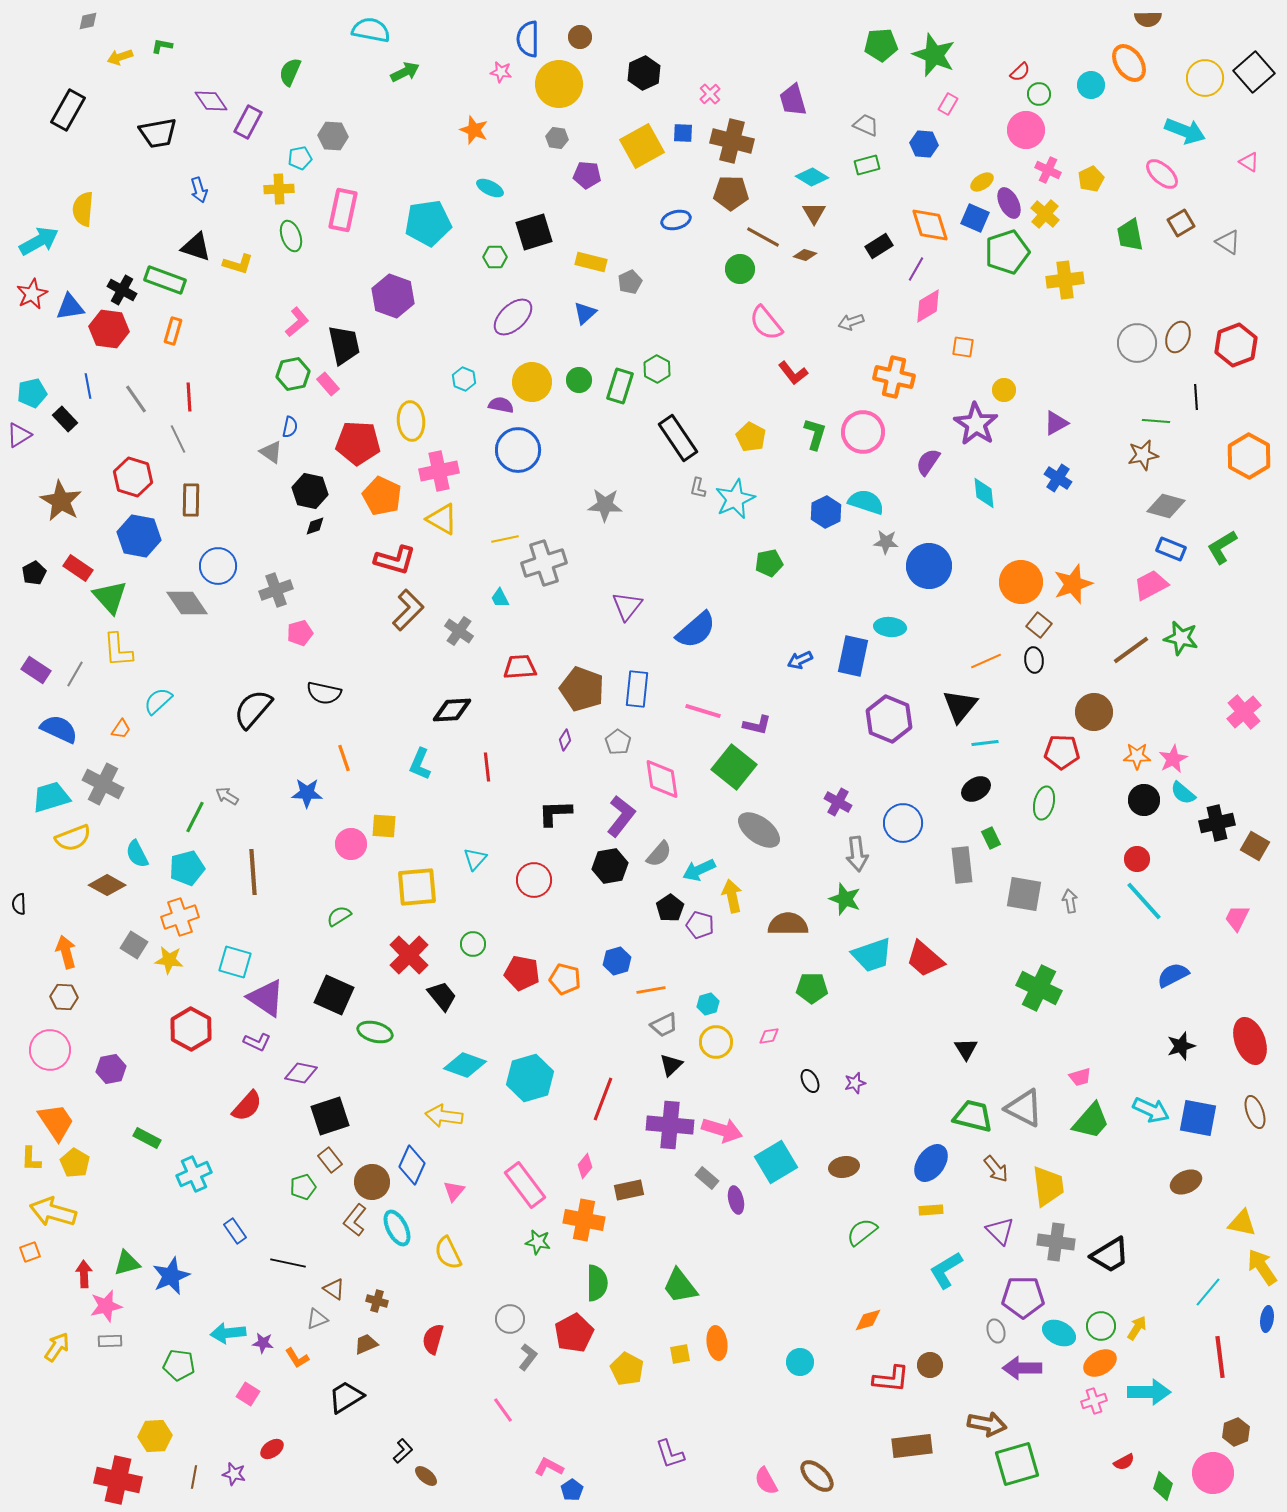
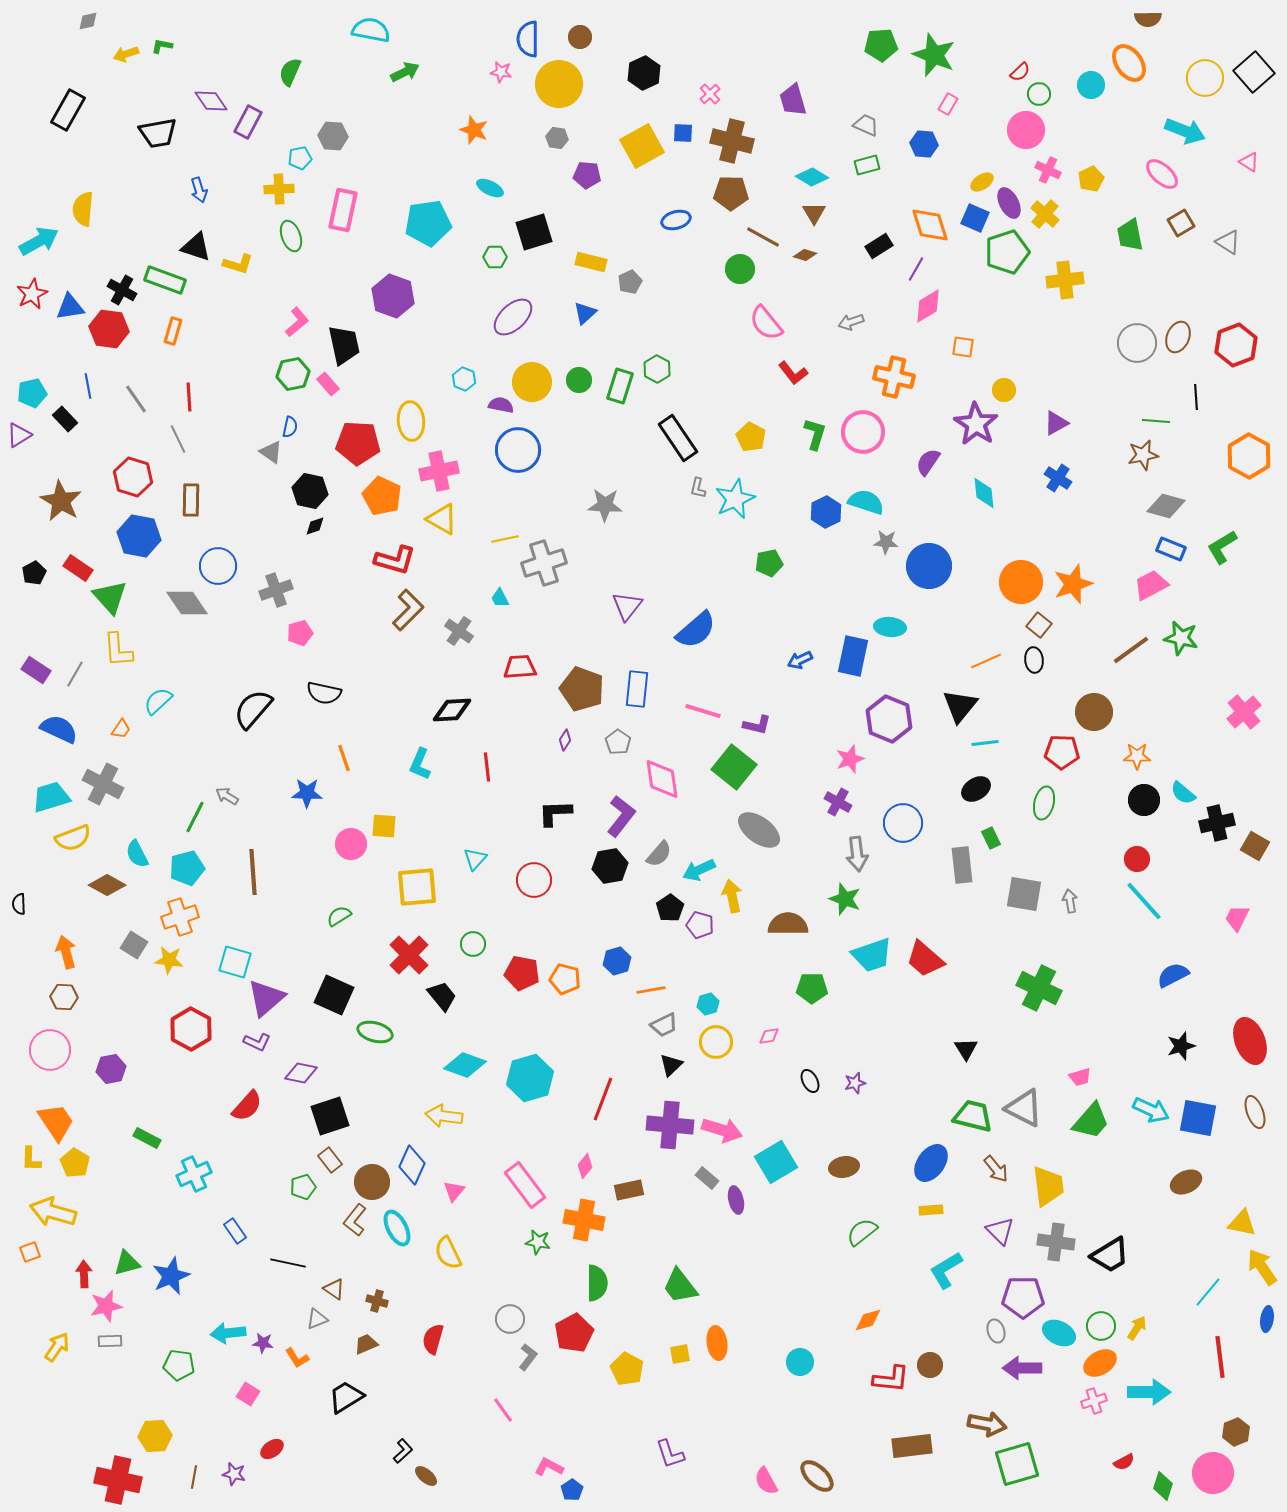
yellow arrow at (120, 57): moved 6 px right, 3 px up
pink star at (1173, 759): moved 323 px left; rotated 8 degrees clockwise
purple triangle at (266, 998): rotated 45 degrees clockwise
